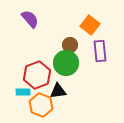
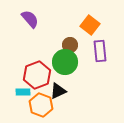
green circle: moved 1 px left, 1 px up
black triangle: rotated 18 degrees counterclockwise
